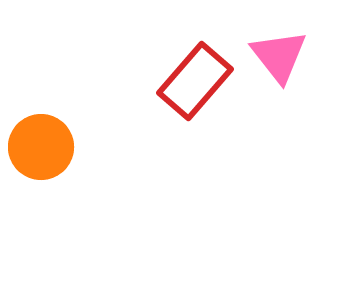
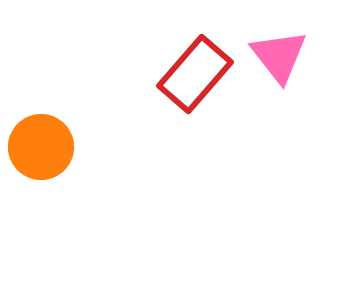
red rectangle: moved 7 px up
